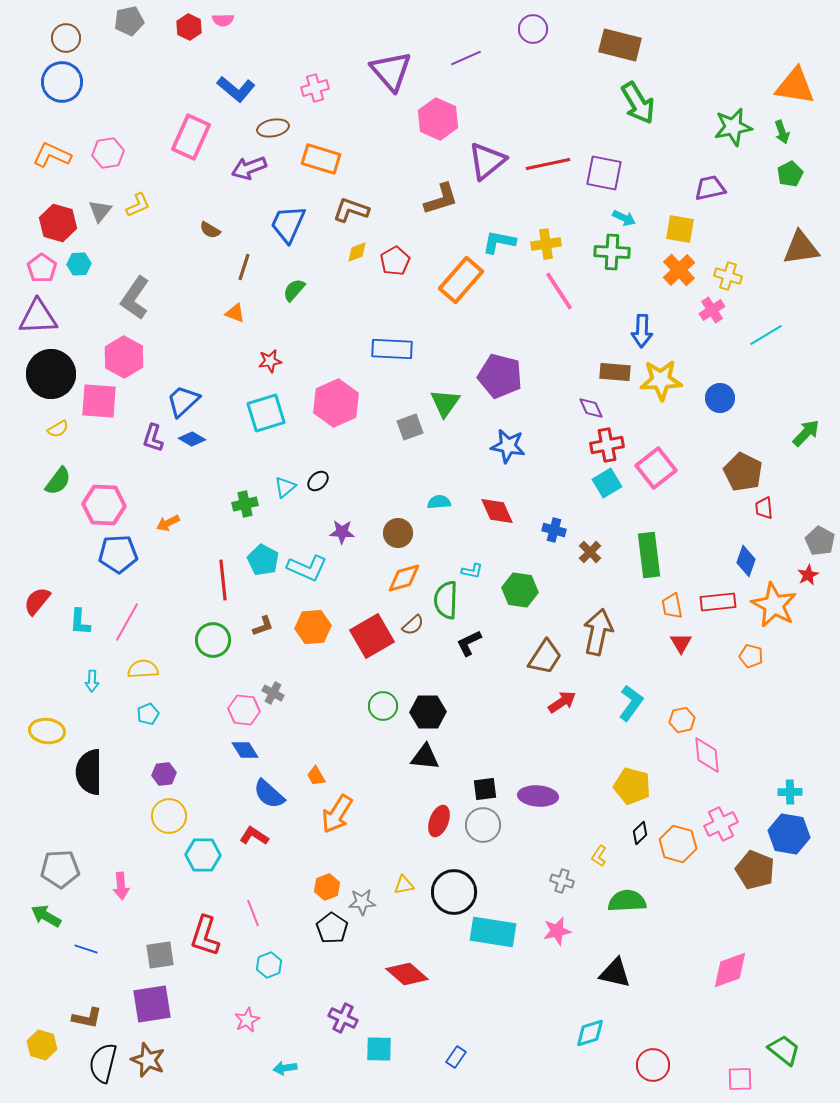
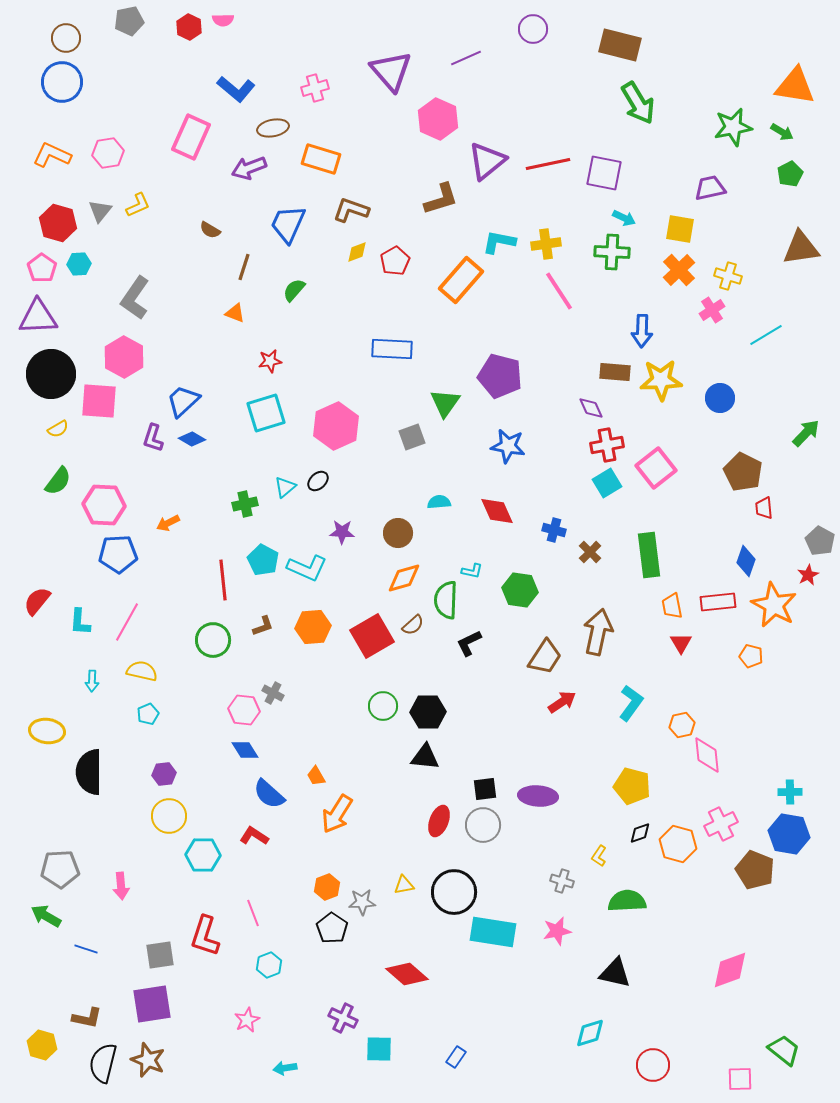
green arrow at (782, 132): rotated 40 degrees counterclockwise
pink hexagon at (336, 403): moved 23 px down
gray square at (410, 427): moved 2 px right, 10 px down
yellow semicircle at (143, 669): moved 1 px left, 2 px down; rotated 16 degrees clockwise
orange hexagon at (682, 720): moved 5 px down
black diamond at (640, 833): rotated 25 degrees clockwise
